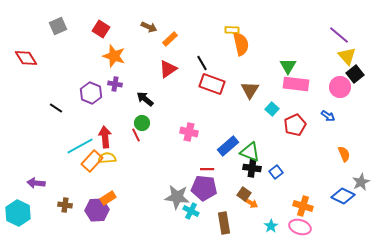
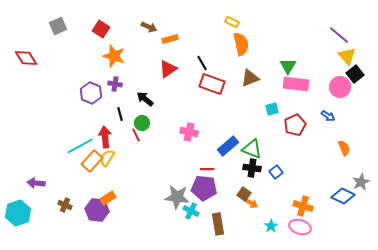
yellow rectangle at (232, 30): moved 8 px up; rotated 24 degrees clockwise
orange rectangle at (170, 39): rotated 28 degrees clockwise
brown triangle at (250, 90): moved 12 px up; rotated 36 degrees clockwise
black line at (56, 108): moved 64 px right, 6 px down; rotated 40 degrees clockwise
cyan square at (272, 109): rotated 32 degrees clockwise
green triangle at (250, 152): moved 2 px right, 3 px up
orange semicircle at (344, 154): moved 6 px up
yellow semicircle at (107, 158): rotated 54 degrees counterclockwise
brown cross at (65, 205): rotated 16 degrees clockwise
purple hexagon at (97, 210): rotated 10 degrees clockwise
cyan hexagon at (18, 213): rotated 15 degrees clockwise
brown rectangle at (224, 223): moved 6 px left, 1 px down
